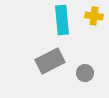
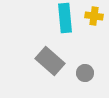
cyan rectangle: moved 3 px right, 2 px up
gray rectangle: rotated 68 degrees clockwise
